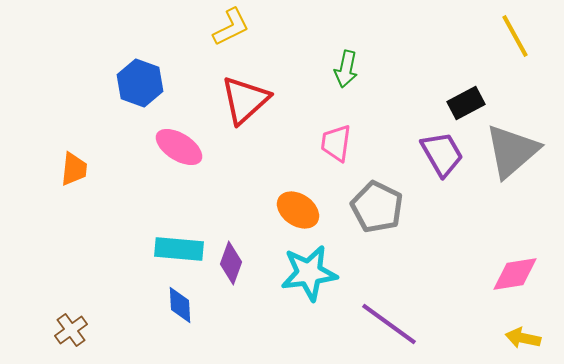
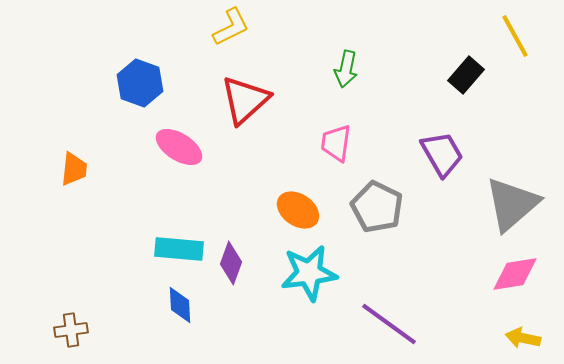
black rectangle: moved 28 px up; rotated 21 degrees counterclockwise
gray triangle: moved 53 px down
brown cross: rotated 28 degrees clockwise
